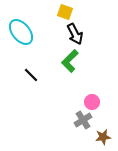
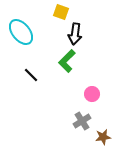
yellow square: moved 4 px left
black arrow: rotated 35 degrees clockwise
green L-shape: moved 3 px left
pink circle: moved 8 px up
gray cross: moved 1 px left, 1 px down
